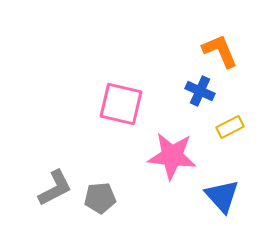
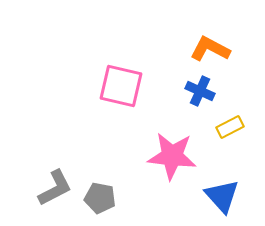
orange L-shape: moved 10 px left, 2 px up; rotated 39 degrees counterclockwise
pink square: moved 18 px up
gray pentagon: rotated 16 degrees clockwise
